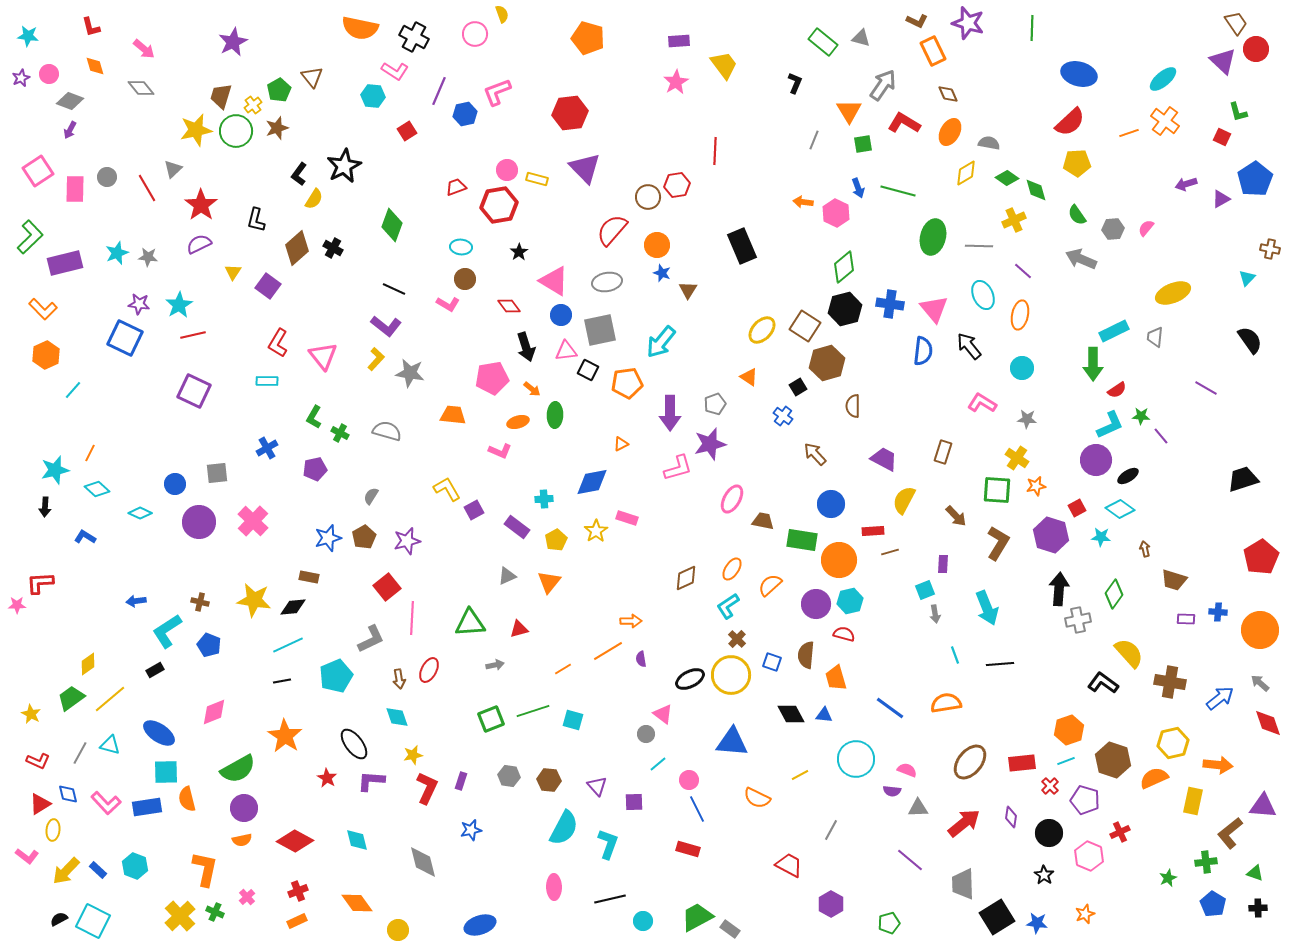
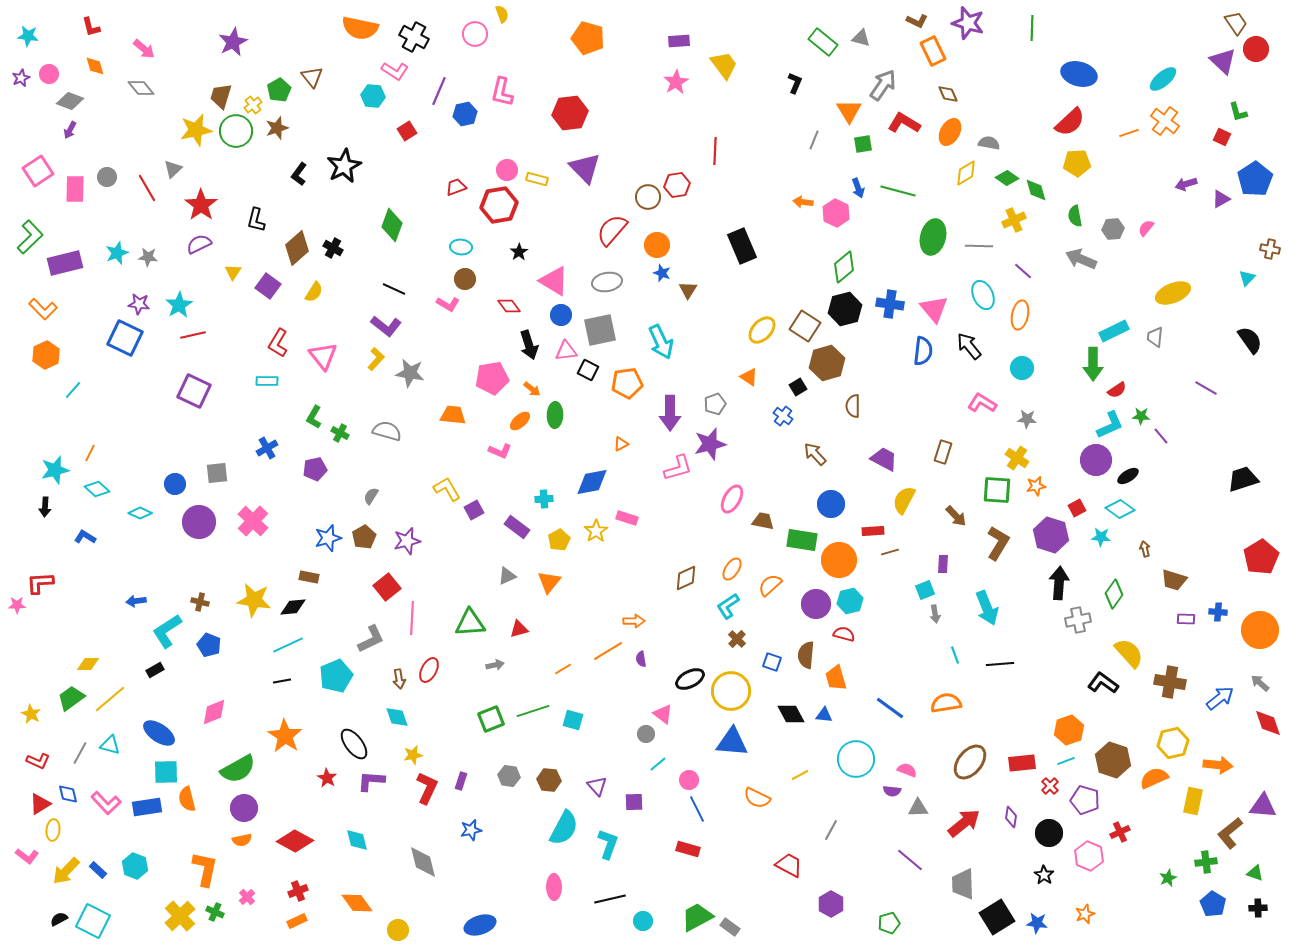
pink L-shape at (497, 92): moved 5 px right; rotated 56 degrees counterclockwise
yellow semicircle at (314, 199): moved 93 px down
green semicircle at (1077, 215): moved 2 px left, 1 px down; rotated 25 degrees clockwise
cyan arrow at (661, 342): rotated 64 degrees counterclockwise
black arrow at (526, 347): moved 3 px right, 2 px up
orange ellipse at (518, 422): moved 2 px right, 1 px up; rotated 25 degrees counterclockwise
yellow pentagon at (556, 540): moved 3 px right
black arrow at (1059, 589): moved 6 px up
orange arrow at (631, 621): moved 3 px right
yellow diamond at (88, 664): rotated 35 degrees clockwise
yellow circle at (731, 675): moved 16 px down
gray rectangle at (730, 929): moved 2 px up
